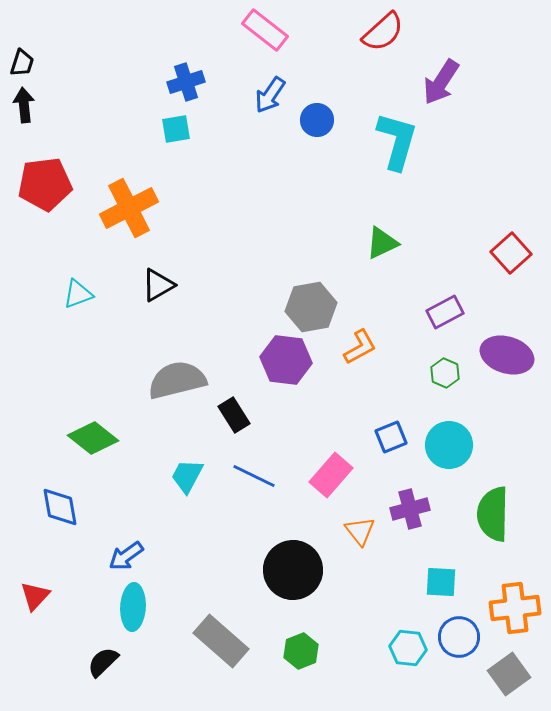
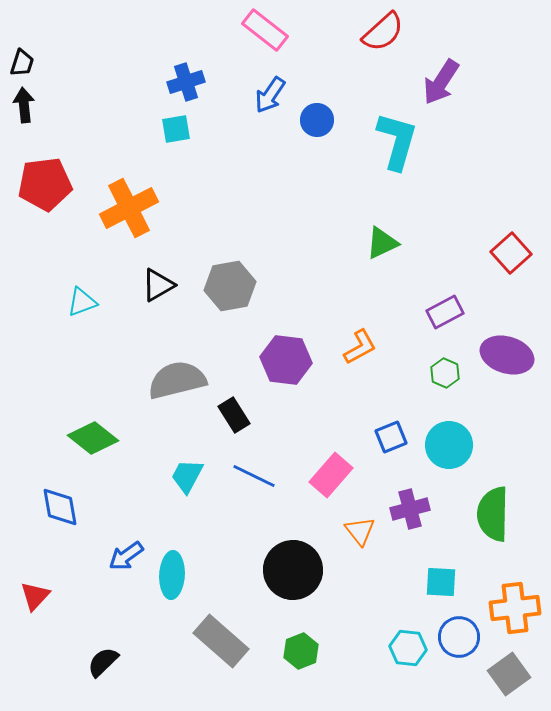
cyan triangle at (78, 294): moved 4 px right, 8 px down
gray hexagon at (311, 307): moved 81 px left, 21 px up
cyan ellipse at (133, 607): moved 39 px right, 32 px up
